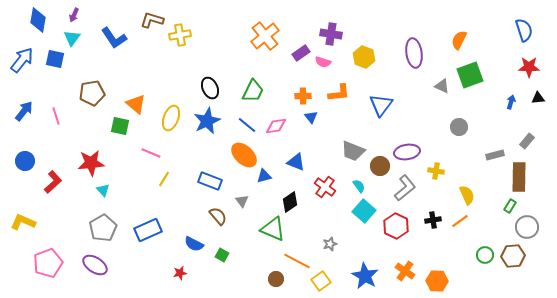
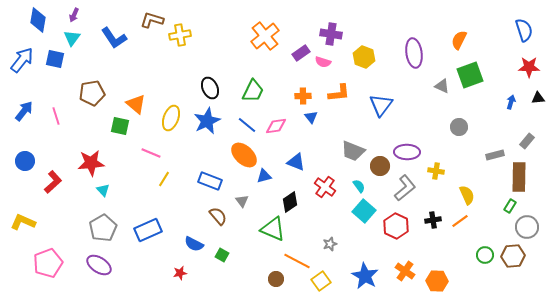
purple ellipse at (407, 152): rotated 10 degrees clockwise
purple ellipse at (95, 265): moved 4 px right
